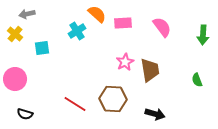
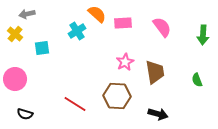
brown trapezoid: moved 5 px right, 2 px down
brown hexagon: moved 4 px right, 3 px up
black arrow: moved 3 px right
